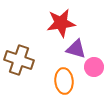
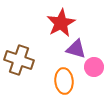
red star: rotated 20 degrees counterclockwise
